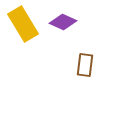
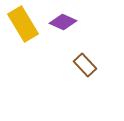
brown rectangle: rotated 50 degrees counterclockwise
